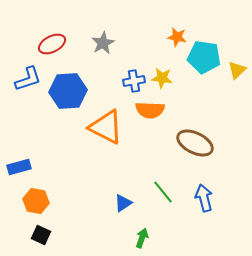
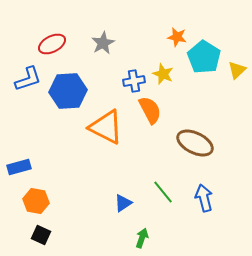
cyan pentagon: rotated 24 degrees clockwise
yellow star: moved 1 px right, 4 px up; rotated 15 degrees clockwise
orange semicircle: rotated 120 degrees counterclockwise
